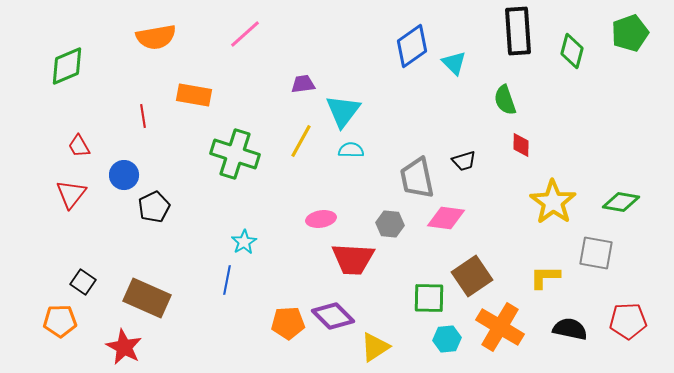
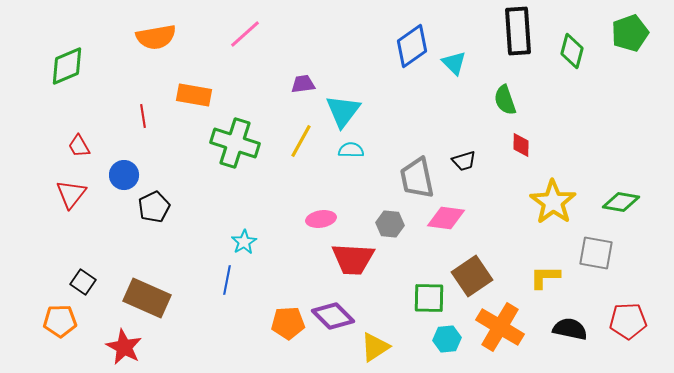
green cross at (235, 154): moved 11 px up
